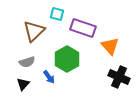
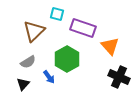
gray semicircle: moved 1 px right; rotated 14 degrees counterclockwise
